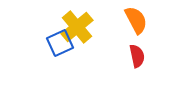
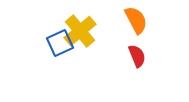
yellow cross: moved 3 px right, 4 px down
red semicircle: rotated 10 degrees counterclockwise
